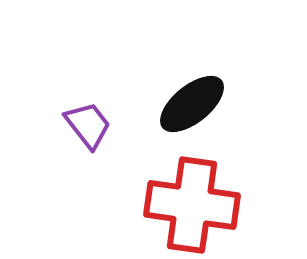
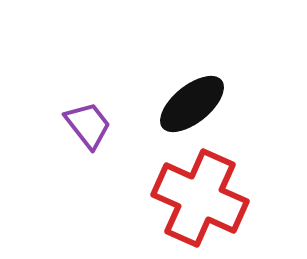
red cross: moved 8 px right, 7 px up; rotated 16 degrees clockwise
